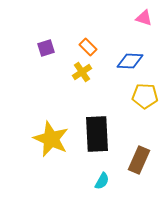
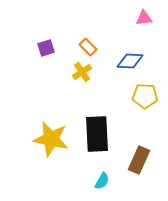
pink triangle: rotated 24 degrees counterclockwise
yellow star: rotated 12 degrees counterclockwise
